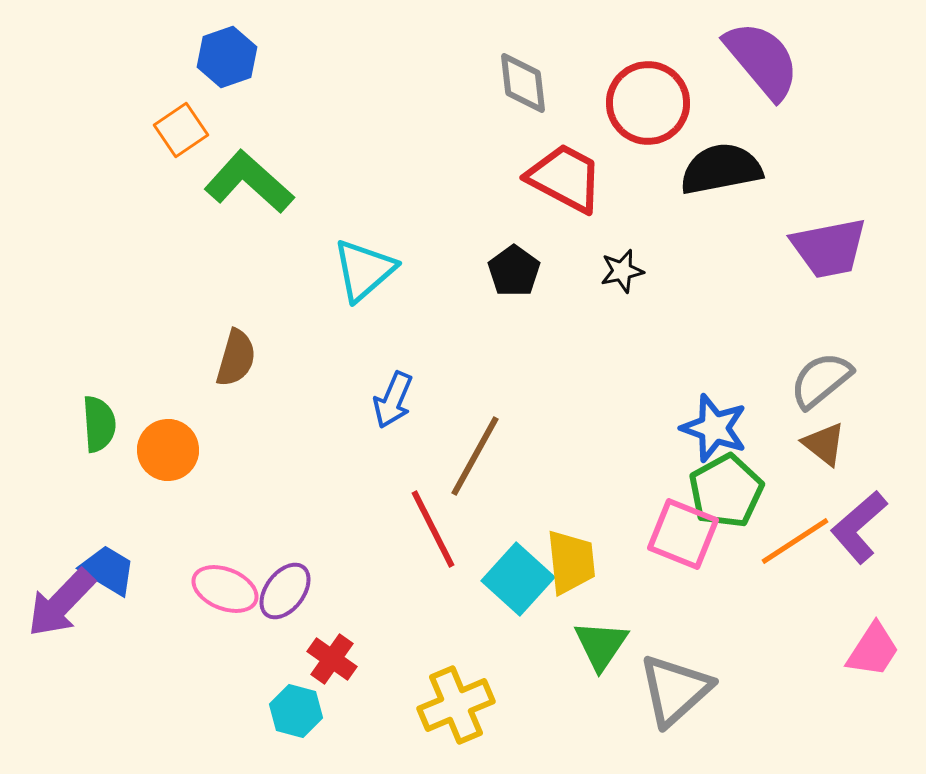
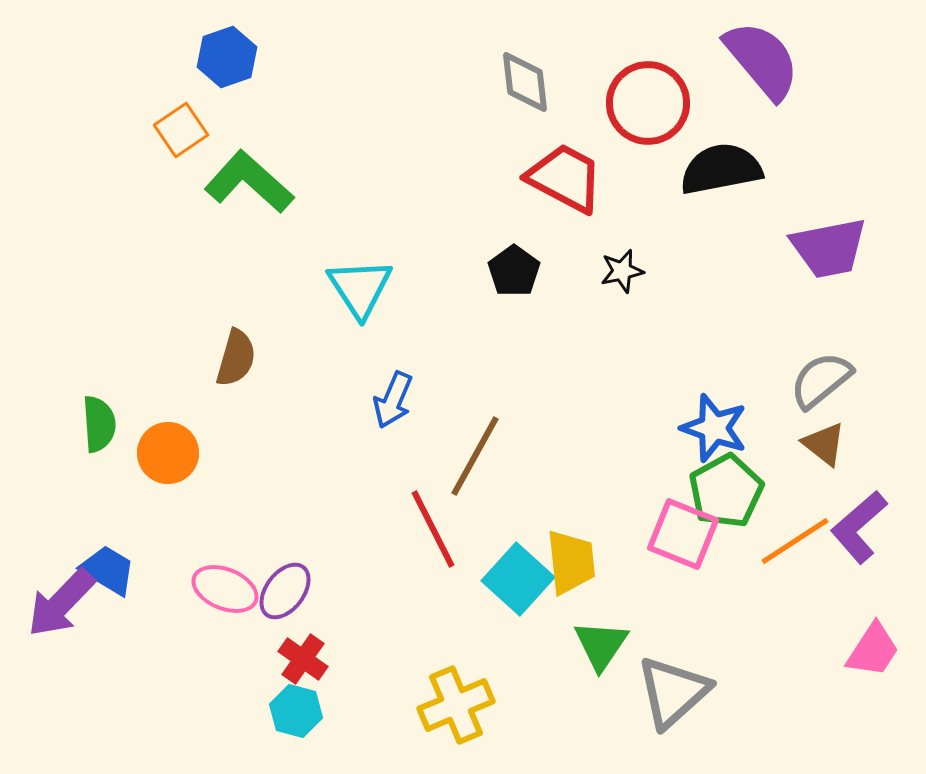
gray diamond: moved 2 px right, 1 px up
cyan triangle: moved 4 px left, 18 px down; rotated 22 degrees counterclockwise
orange circle: moved 3 px down
red cross: moved 29 px left
gray triangle: moved 2 px left, 2 px down
